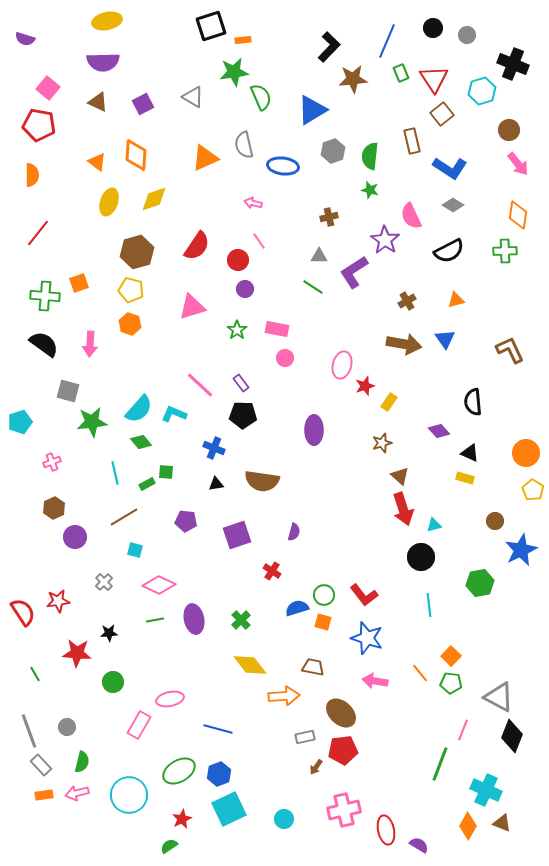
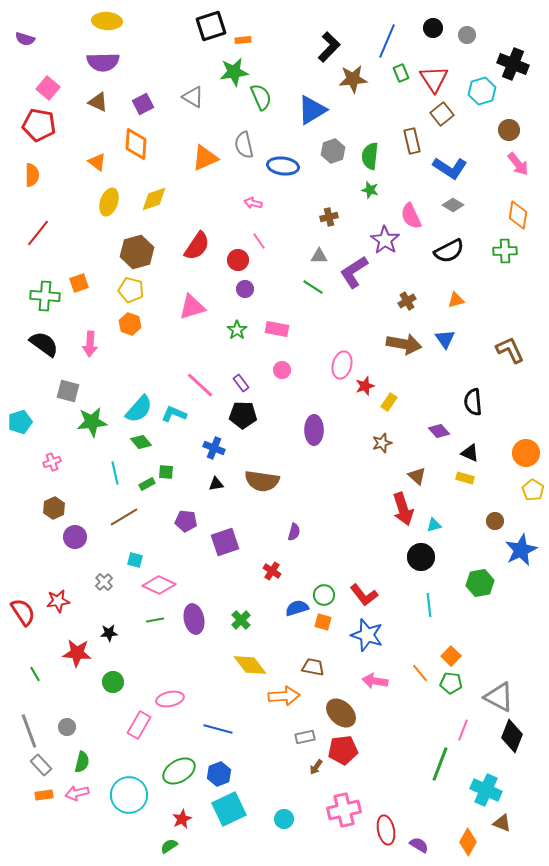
yellow ellipse at (107, 21): rotated 16 degrees clockwise
orange diamond at (136, 155): moved 11 px up
pink circle at (285, 358): moved 3 px left, 12 px down
brown triangle at (400, 476): moved 17 px right
purple square at (237, 535): moved 12 px left, 7 px down
cyan square at (135, 550): moved 10 px down
blue star at (367, 638): moved 3 px up
orange diamond at (468, 826): moved 16 px down
